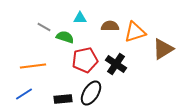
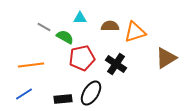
green semicircle: rotated 12 degrees clockwise
brown triangle: moved 3 px right, 9 px down
red pentagon: moved 3 px left, 2 px up
orange line: moved 2 px left, 1 px up
